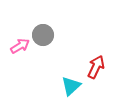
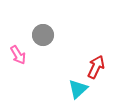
pink arrow: moved 2 px left, 9 px down; rotated 90 degrees clockwise
cyan triangle: moved 7 px right, 3 px down
